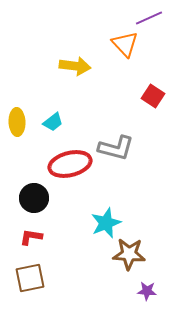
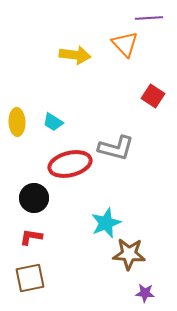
purple line: rotated 20 degrees clockwise
yellow arrow: moved 11 px up
cyan trapezoid: rotated 70 degrees clockwise
purple star: moved 2 px left, 2 px down
